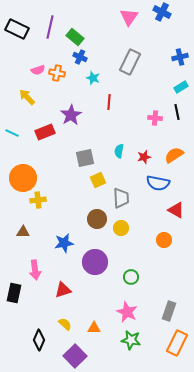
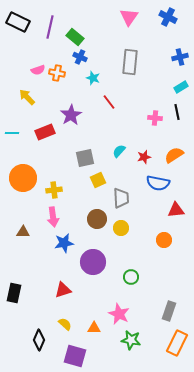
blue cross at (162, 12): moved 6 px right, 5 px down
black rectangle at (17, 29): moved 1 px right, 7 px up
gray rectangle at (130, 62): rotated 20 degrees counterclockwise
red line at (109, 102): rotated 42 degrees counterclockwise
cyan line at (12, 133): rotated 24 degrees counterclockwise
cyan semicircle at (119, 151): rotated 32 degrees clockwise
yellow cross at (38, 200): moved 16 px right, 10 px up
red triangle at (176, 210): rotated 36 degrees counterclockwise
purple circle at (95, 262): moved 2 px left
pink arrow at (35, 270): moved 18 px right, 53 px up
pink star at (127, 312): moved 8 px left, 2 px down
purple square at (75, 356): rotated 30 degrees counterclockwise
